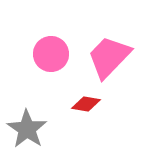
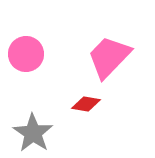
pink circle: moved 25 px left
gray star: moved 6 px right, 4 px down
